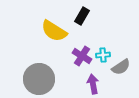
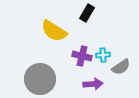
black rectangle: moved 5 px right, 3 px up
purple cross: rotated 18 degrees counterclockwise
gray circle: moved 1 px right
purple arrow: rotated 96 degrees clockwise
